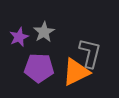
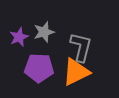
gray star: rotated 15 degrees clockwise
gray L-shape: moved 9 px left, 6 px up
